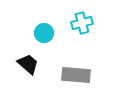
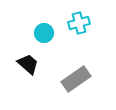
cyan cross: moved 3 px left
gray rectangle: moved 4 px down; rotated 40 degrees counterclockwise
